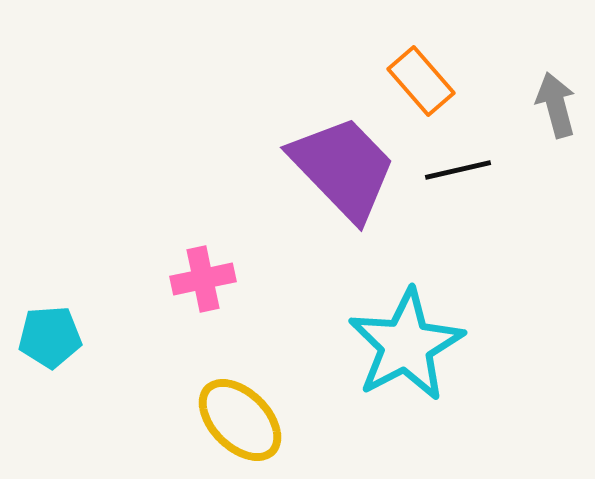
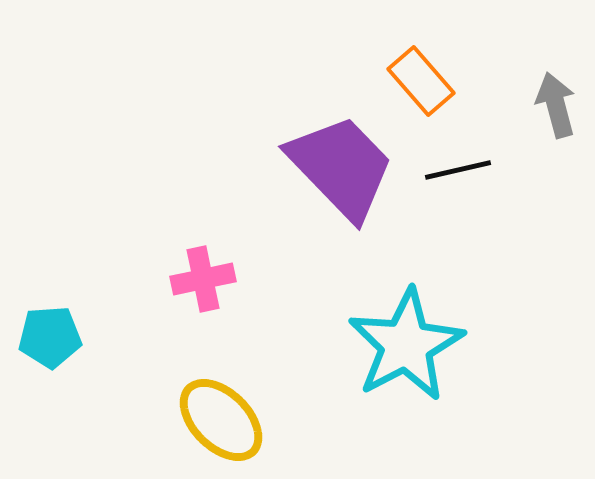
purple trapezoid: moved 2 px left, 1 px up
yellow ellipse: moved 19 px left
